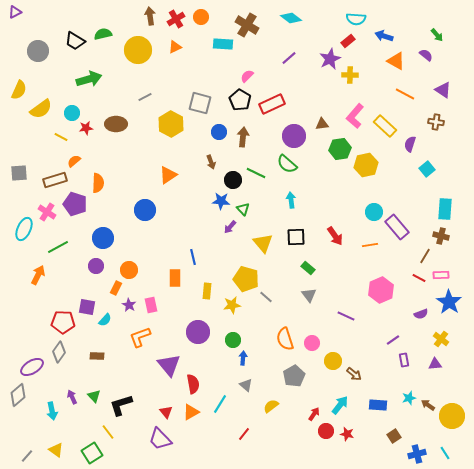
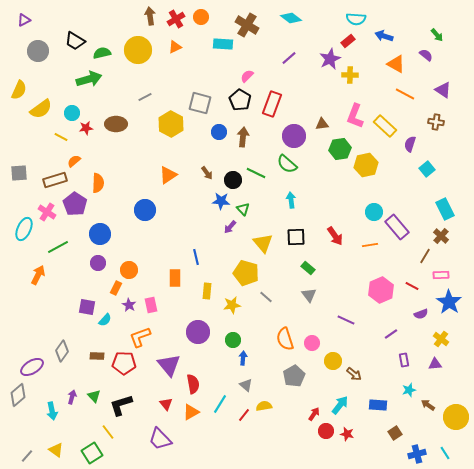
purple triangle at (15, 12): moved 9 px right, 8 px down
green semicircle at (103, 34): moved 1 px left, 19 px down
orange triangle at (396, 61): moved 3 px down
red rectangle at (272, 104): rotated 45 degrees counterclockwise
pink L-shape at (355, 116): rotated 20 degrees counterclockwise
brown arrow at (211, 162): moved 4 px left, 11 px down; rotated 16 degrees counterclockwise
purple pentagon at (75, 204): rotated 15 degrees clockwise
cyan rectangle at (445, 209): rotated 30 degrees counterclockwise
brown cross at (441, 236): rotated 28 degrees clockwise
blue circle at (103, 238): moved 3 px left, 4 px up
blue line at (193, 257): moved 3 px right
purple circle at (96, 266): moved 2 px right, 3 px up
red line at (419, 278): moved 7 px left, 8 px down
yellow pentagon at (246, 279): moved 6 px up
purple line at (346, 316): moved 4 px down
red pentagon at (63, 322): moved 61 px right, 41 px down
purple line at (393, 340): moved 2 px left, 6 px up
gray diamond at (59, 352): moved 3 px right, 1 px up
purple arrow at (72, 397): rotated 40 degrees clockwise
cyan star at (409, 398): moved 8 px up
yellow semicircle at (271, 406): moved 7 px left; rotated 28 degrees clockwise
red triangle at (166, 412): moved 8 px up
yellow circle at (452, 416): moved 4 px right, 1 px down
red line at (244, 434): moved 19 px up
brown square at (394, 436): moved 1 px right, 3 px up
